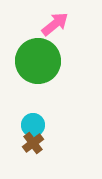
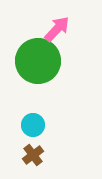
pink arrow: moved 2 px right, 5 px down; rotated 8 degrees counterclockwise
brown cross: moved 12 px down
